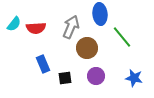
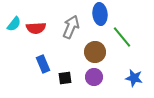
brown circle: moved 8 px right, 4 px down
purple circle: moved 2 px left, 1 px down
